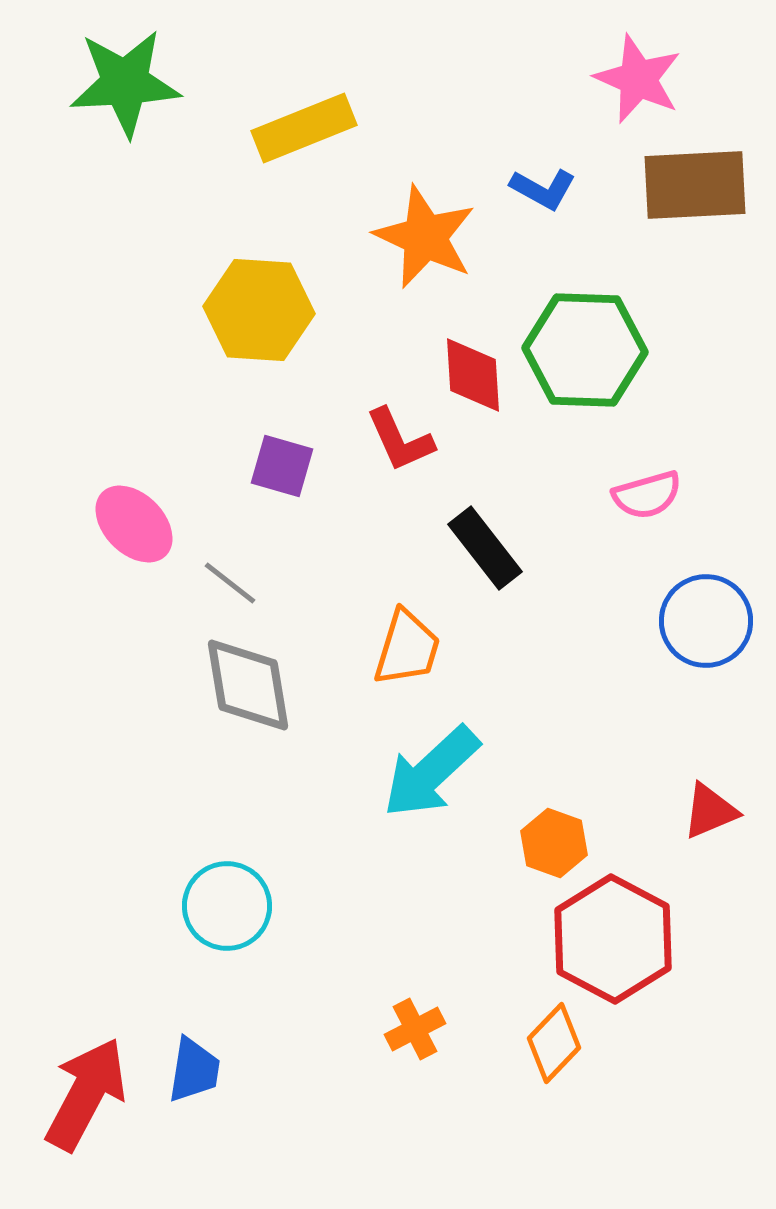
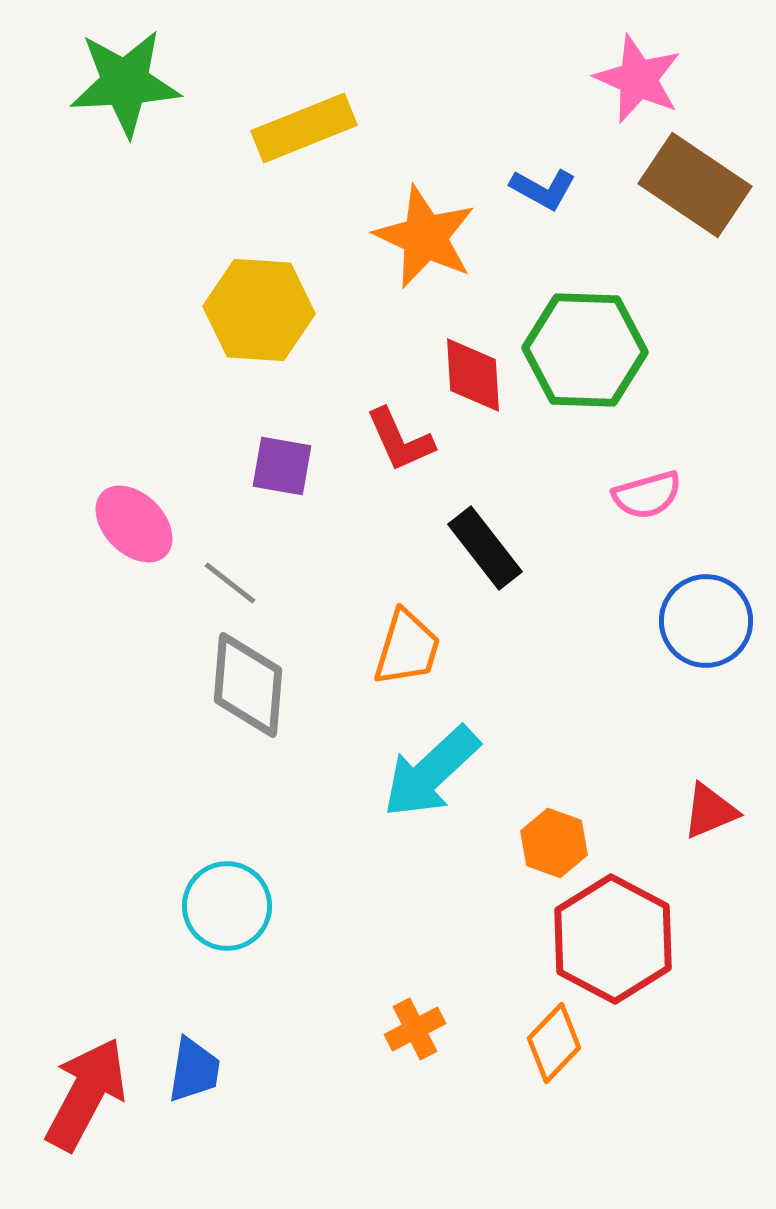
brown rectangle: rotated 37 degrees clockwise
purple square: rotated 6 degrees counterclockwise
gray diamond: rotated 14 degrees clockwise
